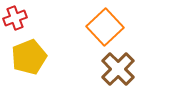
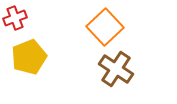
brown cross: moved 2 px left; rotated 12 degrees counterclockwise
